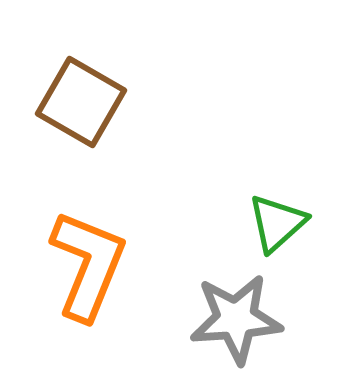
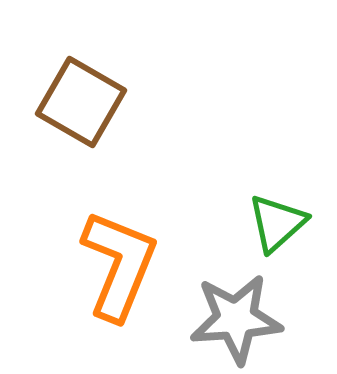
orange L-shape: moved 31 px right
